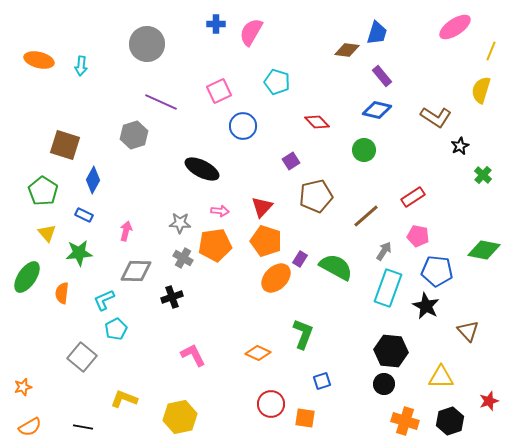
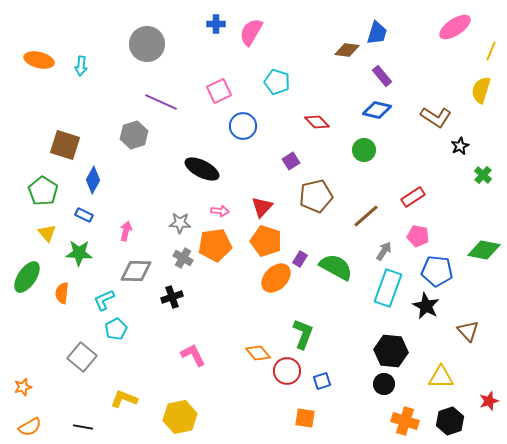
green star at (79, 253): rotated 8 degrees clockwise
orange diamond at (258, 353): rotated 25 degrees clockwise
red circle at (271, 404): moved 16 px right, 33 px up
